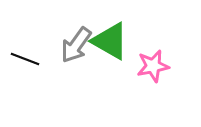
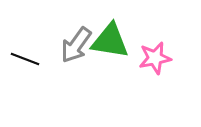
green triangle: rotated 21 degrees counterclockwise
pink star: moved 2 px right, 8 px up
